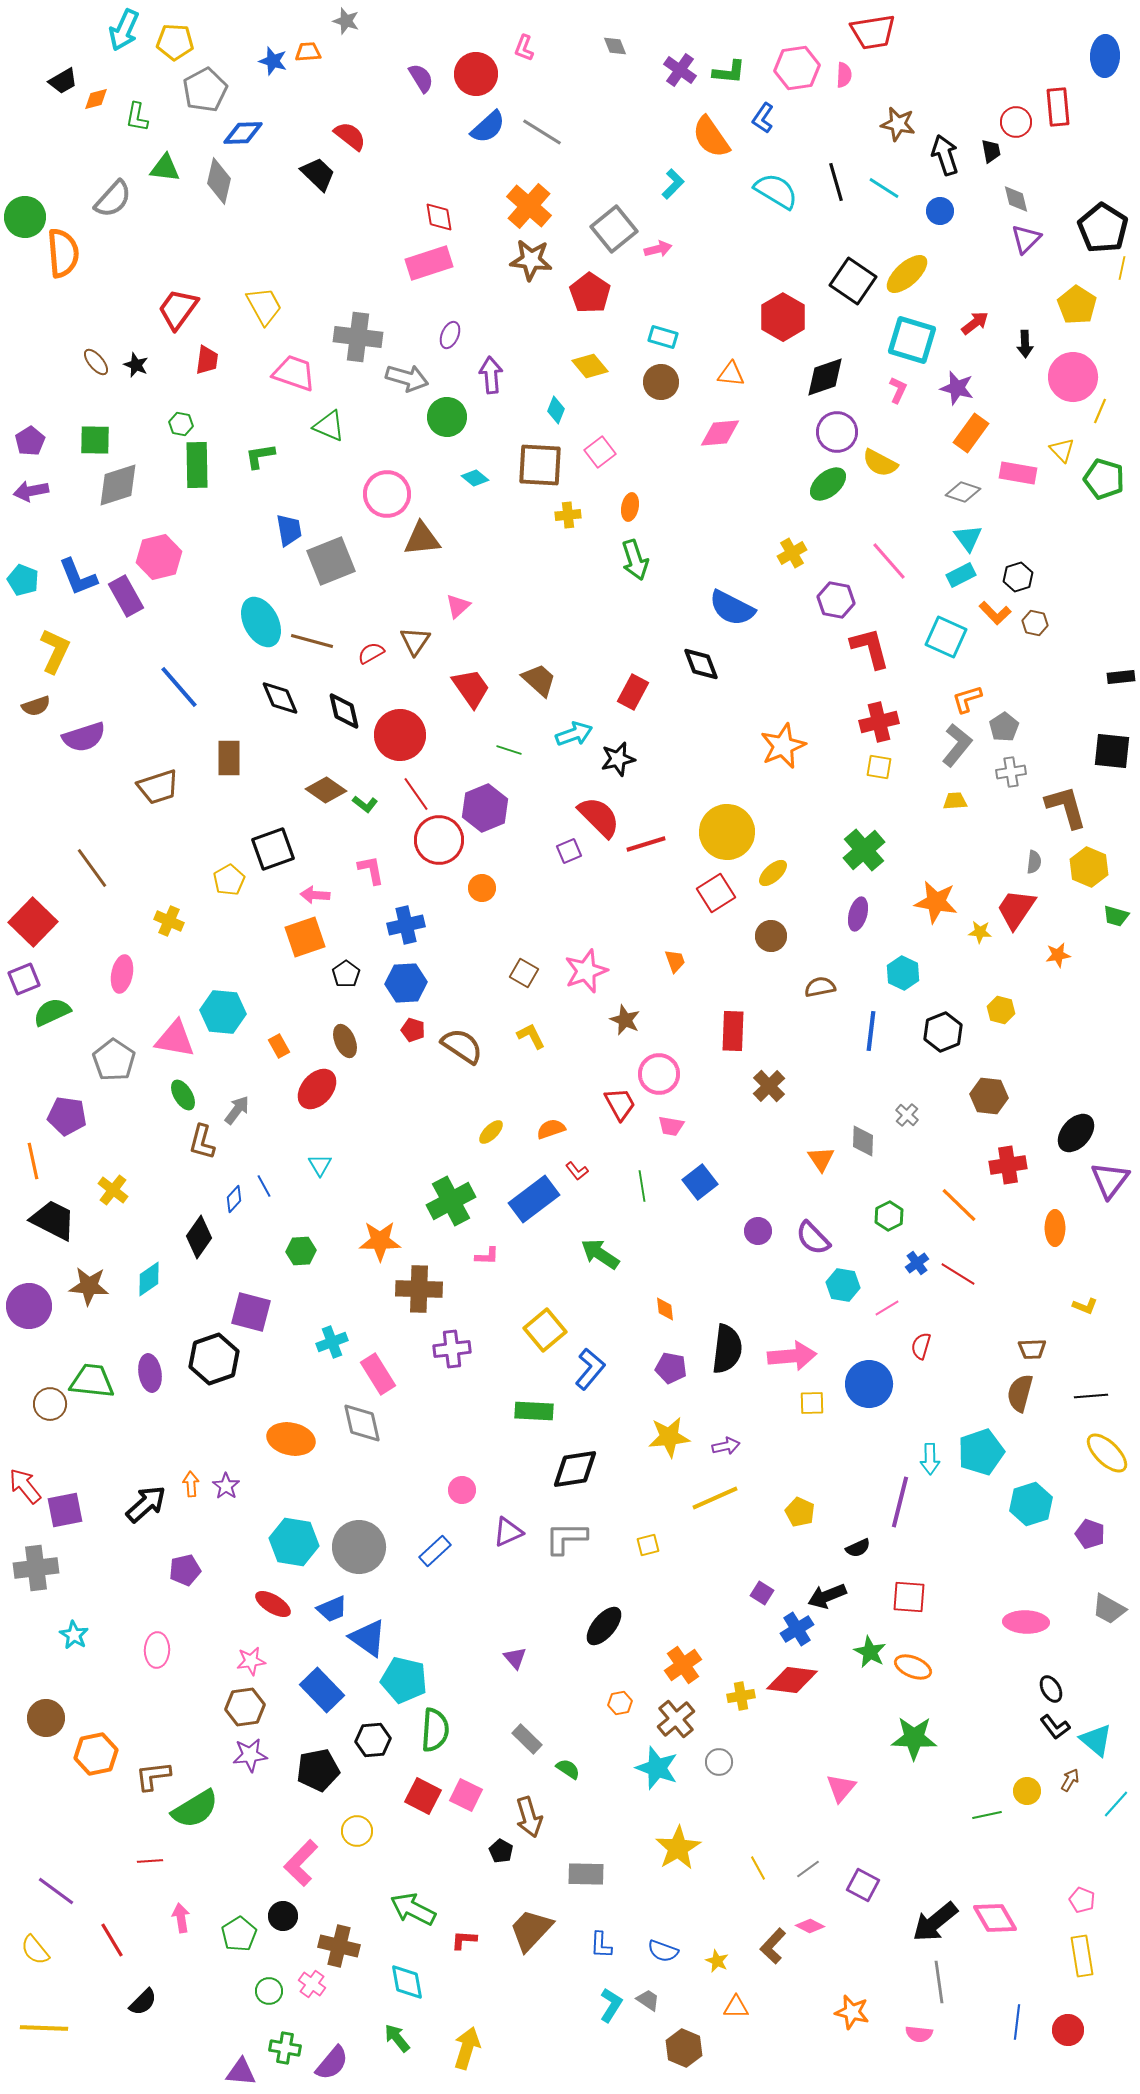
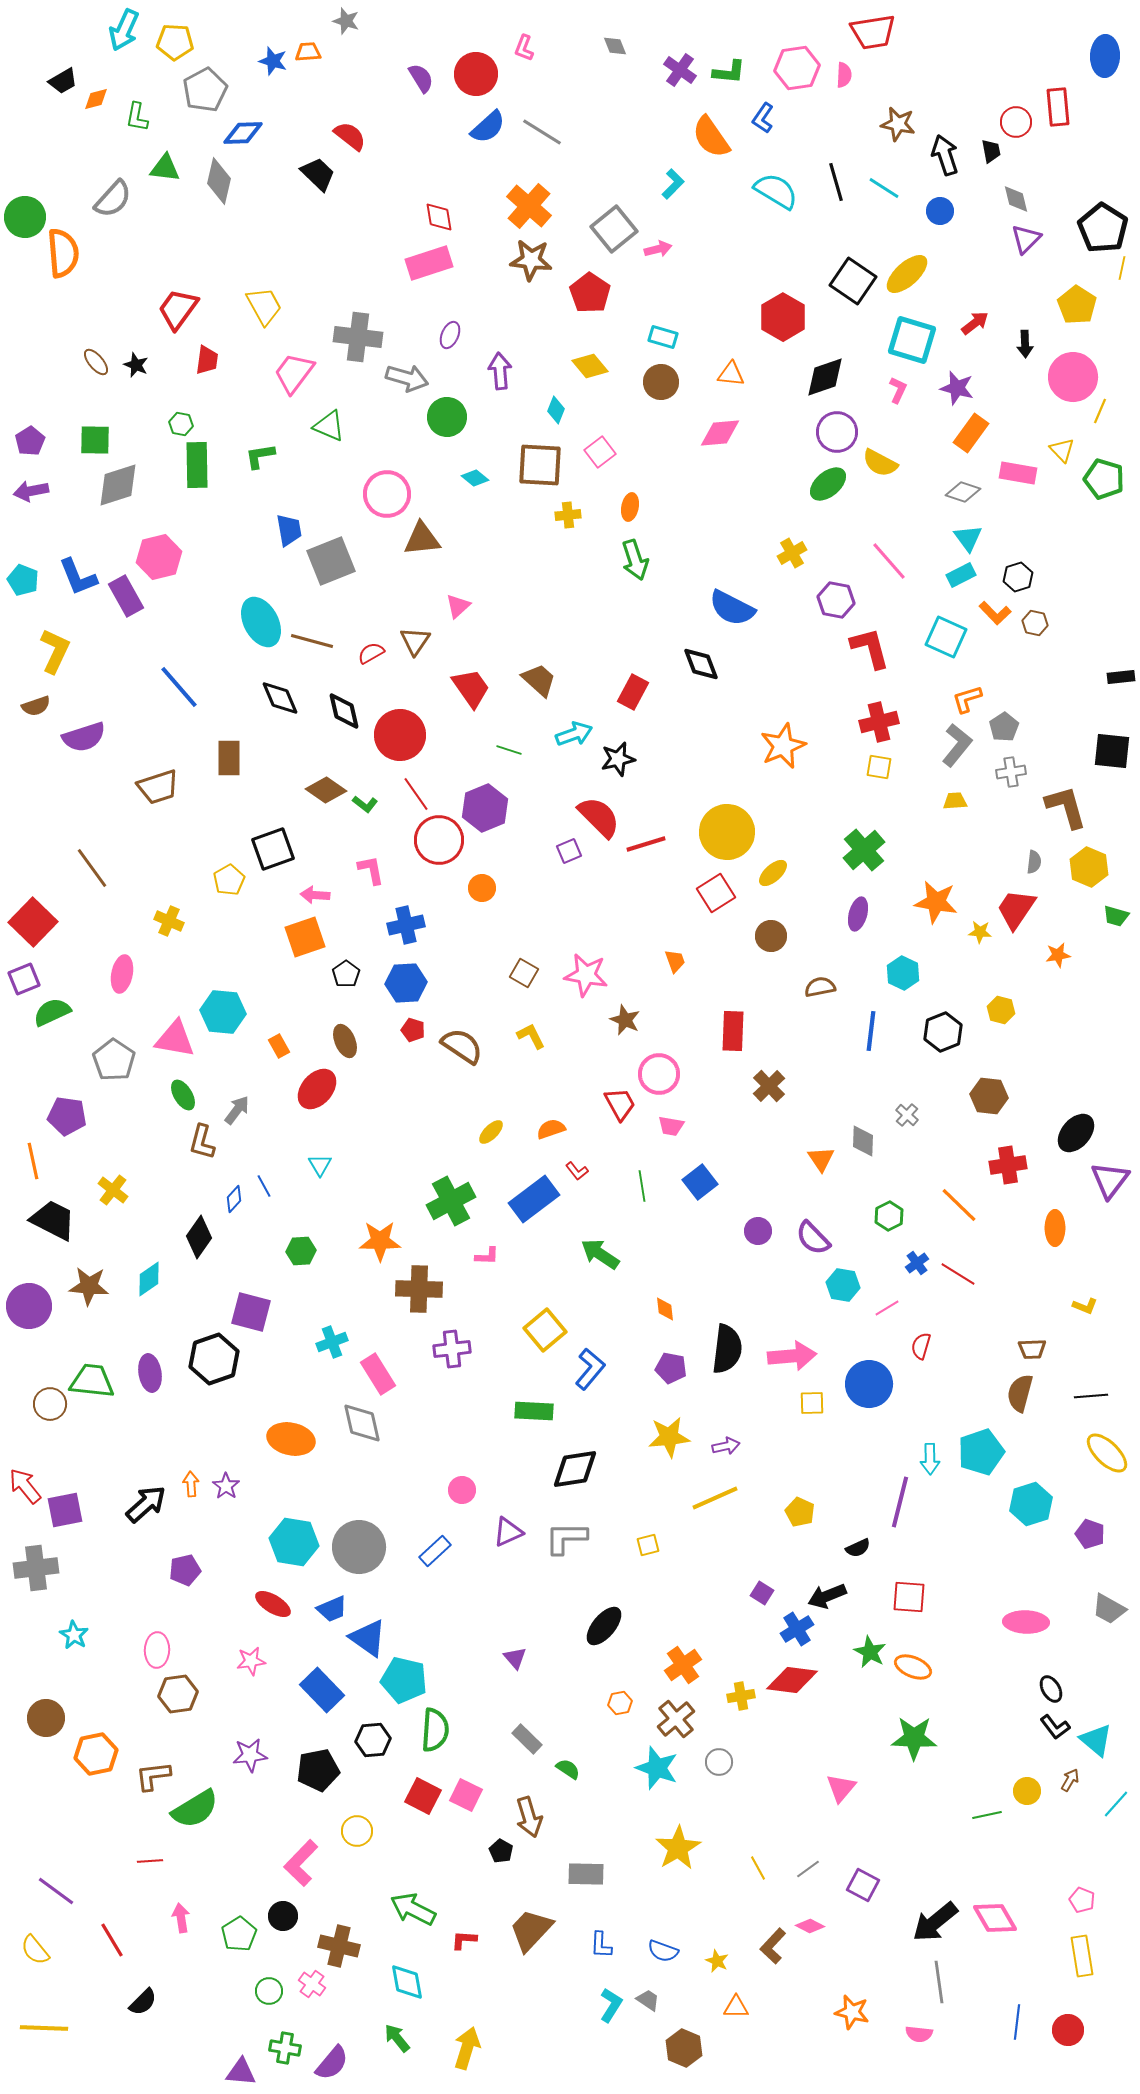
pink trapezoid at (294, 373): rotated 72 degrees counterclockwise
purple arrow at (491, 375): moved 9 px right, 4 px up
pink star at (586, 971): moved 4 px down; rotated 30 degrees clockwise
brown hexagon at (245, 1707): moved 67 px left, 13 px up
